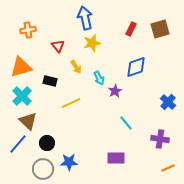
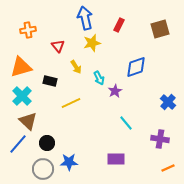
red rectangle: moved 12 px left, 4 px up
purple rectangle: moved 1 px down
